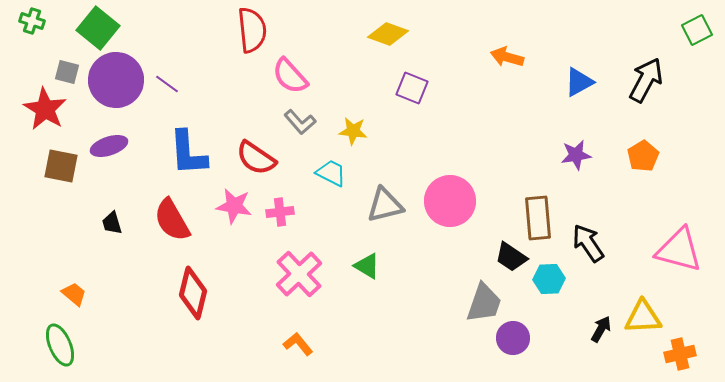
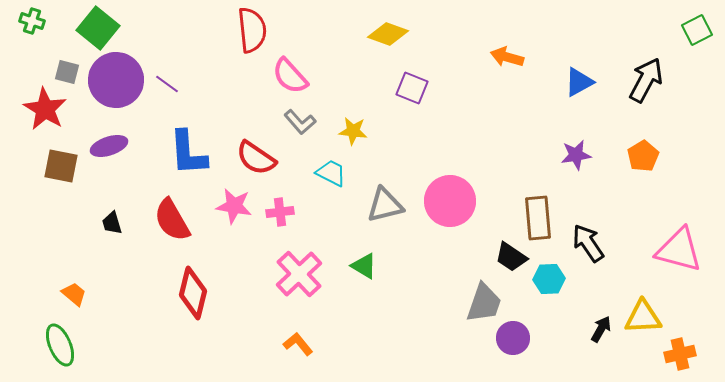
green triangle at (367, 266): moved 3 px left
